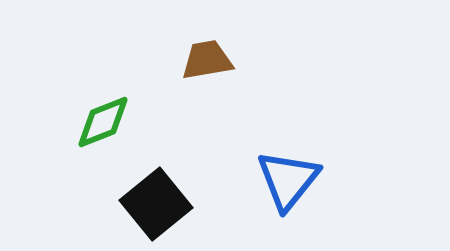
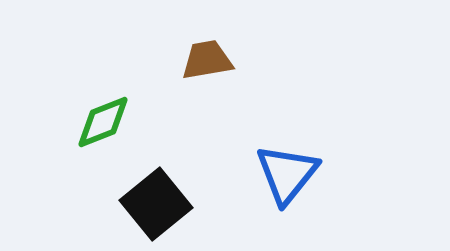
blue triangle: moved 1 px left, 6 px up
